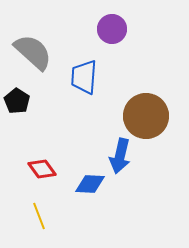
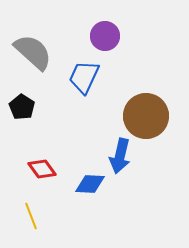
purple circle: moved 7 px left, 7 px down
blue trapezoid: rotated 21 degrees clockwise
black pentagon: moved 5 px right, 6 px down
yellow line: moved 8 px left
